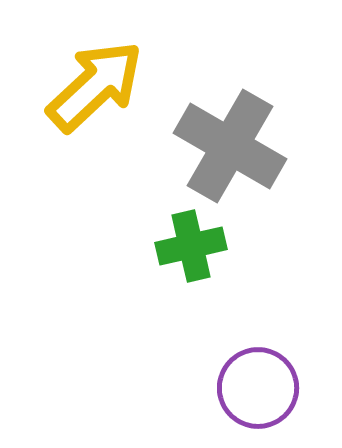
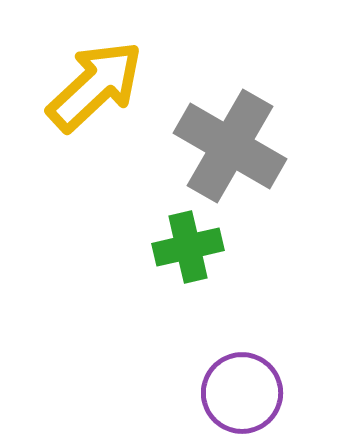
green cross: moved 3 px left, 1 px down
purple circle: moved 16 px left, 5 px down
